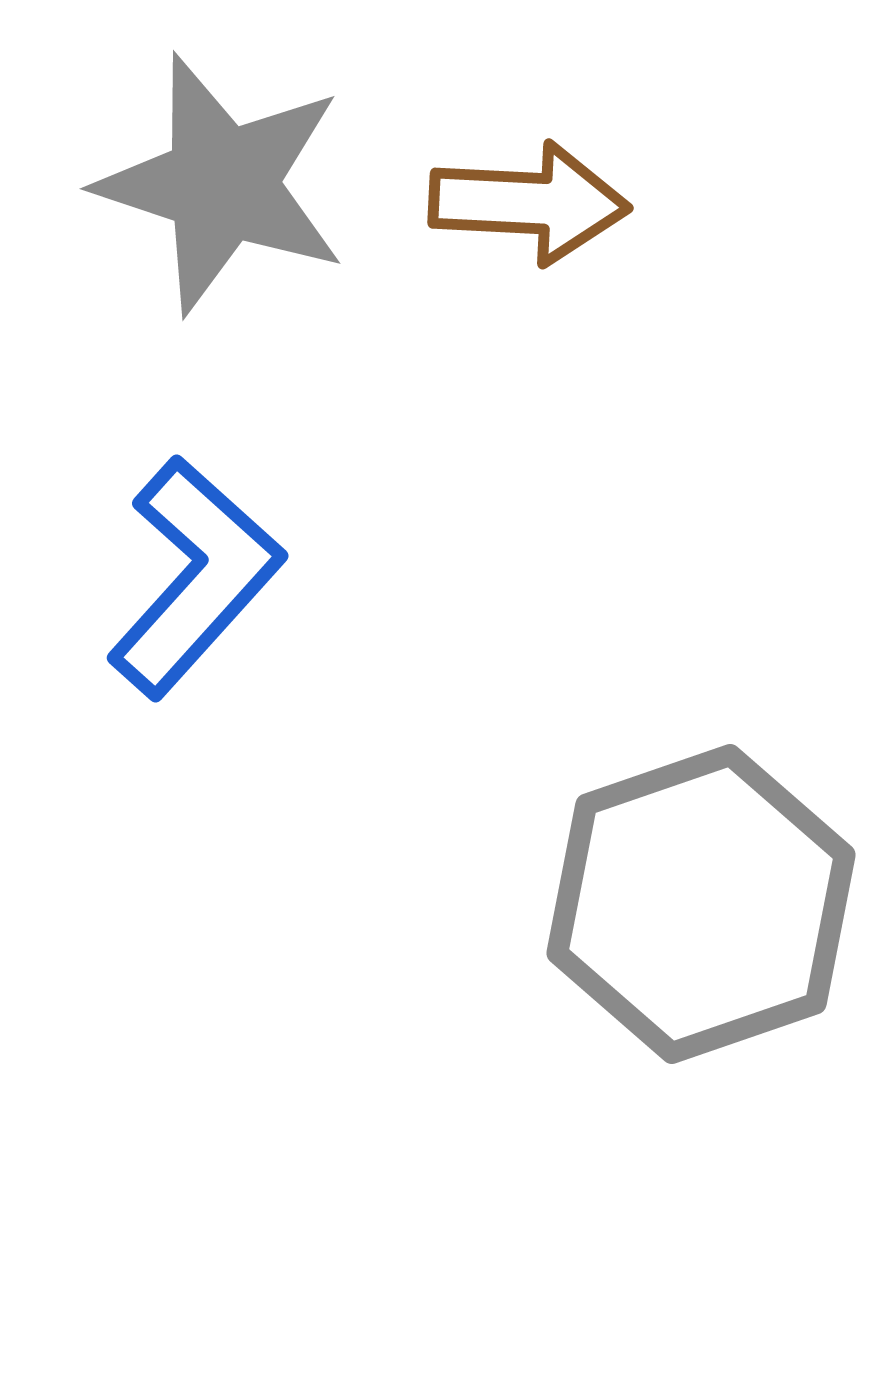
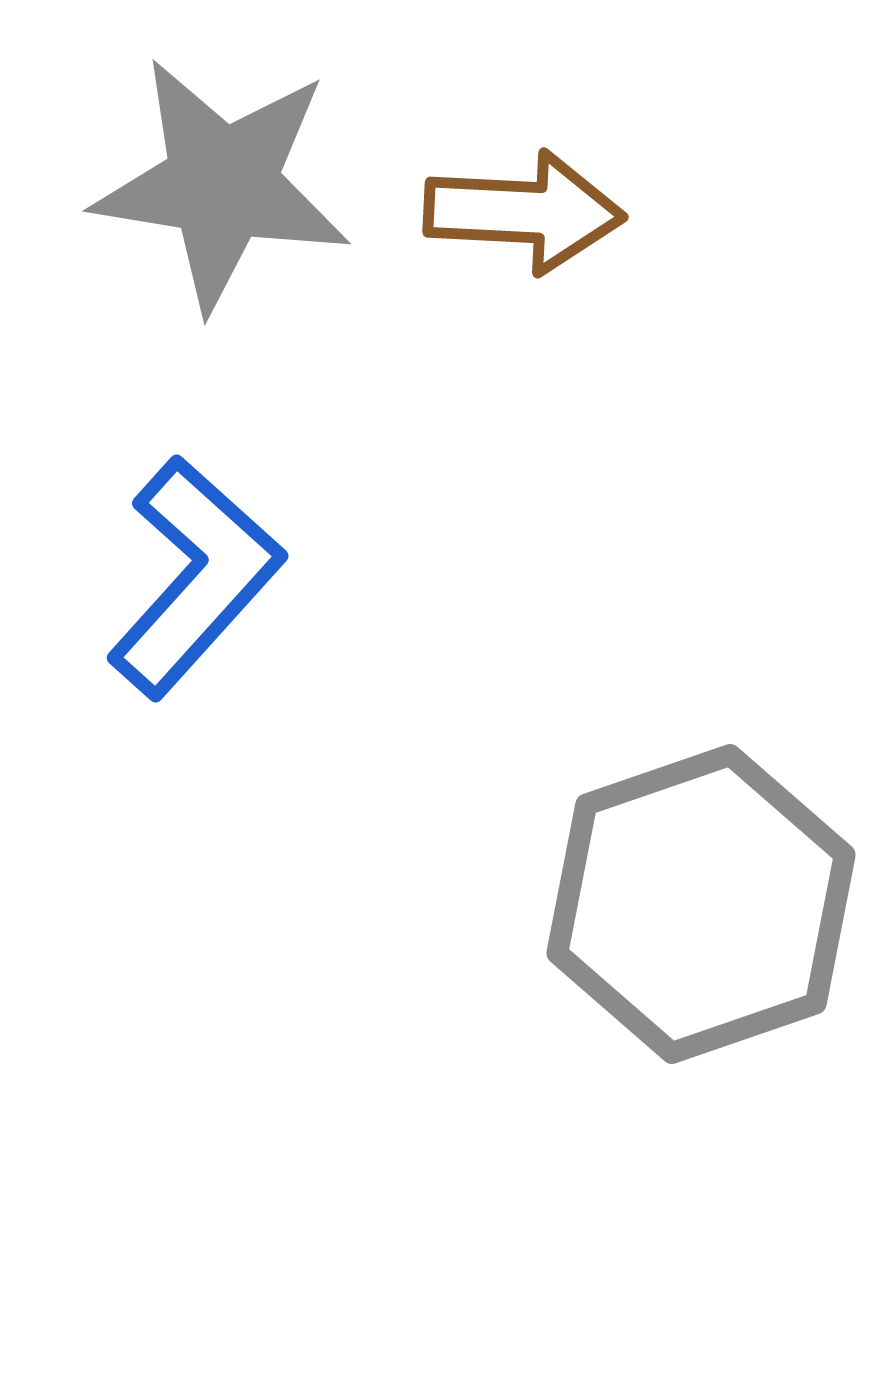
gray star: rotated 9 degrees counterclockwise
brown arrow: moved 5 px left, 9 px down
